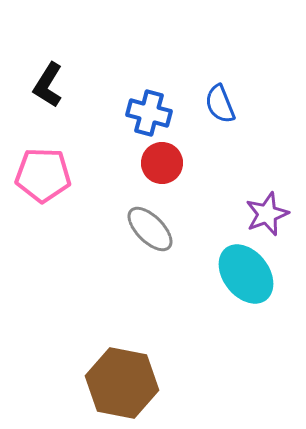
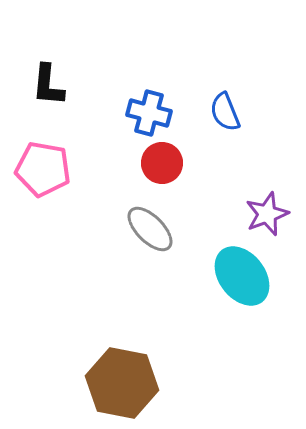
black L-shape: rotated 27 degrees counterclockwise
blue semicircle: moved 5 px right, 8 px down
pink pentagon: moved 6 px up; rotated 8 degrees clockwise
cyan ellipse: moved 4 px left, 2 px down
